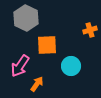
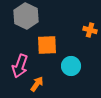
gray hexagon: moved 2 px up
orange cross: rotated 32 degrees clockwise
pink arrow: rotated 15 degrees counterclockwise
